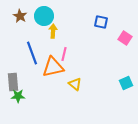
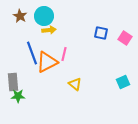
blue square: moved 11 px down
yellow arrow: moved 4 px left, 1 px up; rotated 80 degrees clockwise
orange triangle: moved 6 px left, 5 px up; rotated 15 degrees counterclockwise
cyan square: moved 3 px left, 1 px up
